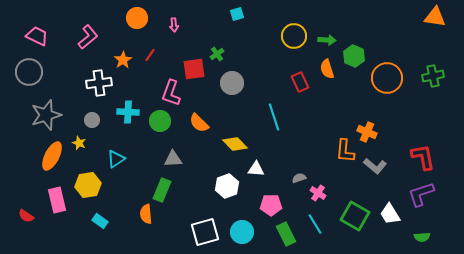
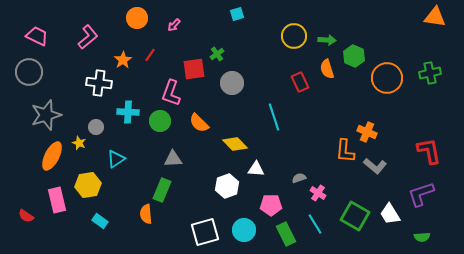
pink arrow at (174, 25): rotated 48 degrees clockwise
green cross at (433, 76): moved 3 px left, 3 px up
white cross at (99, 83): rotated 15 degrees clockwise
gray circle at (92, 120): moved 4 px right, 7 px down
red L-shape at (423, 157): moved 6 px right, 6 px up
cyan circle at (242, 232): moved 2 px right, 2 px up
